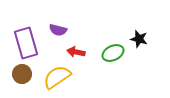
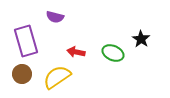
purple semicircle: moved 3 px left, 13 px up
black star: moved 2 px right; rotated 18 degrees clockwise
purple rectangle: moved 2 px up
green ellipse: rotated 50 degrees clockwise
